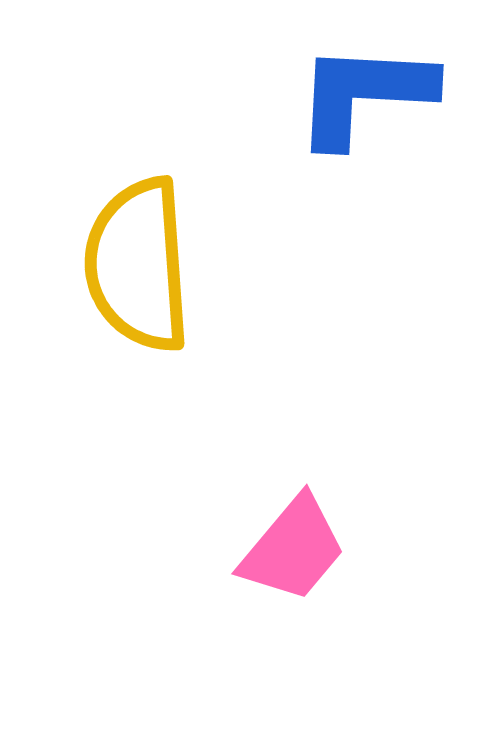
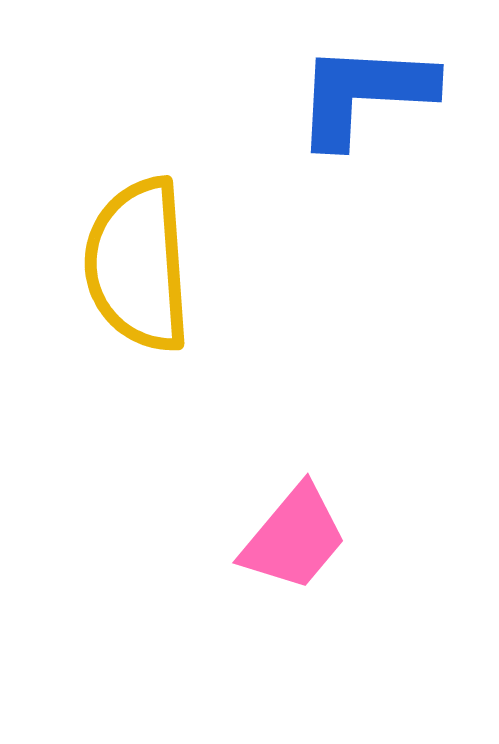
pink trapezoid: moved 1 px right, 11 px up
